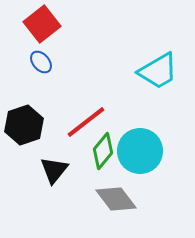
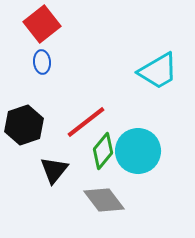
blue ellipse: moved 1 px right; rotated 35 degrees clockwise
cyan circle: moved 2 px left
gray diamond: moved 12 px left, 1 px down
